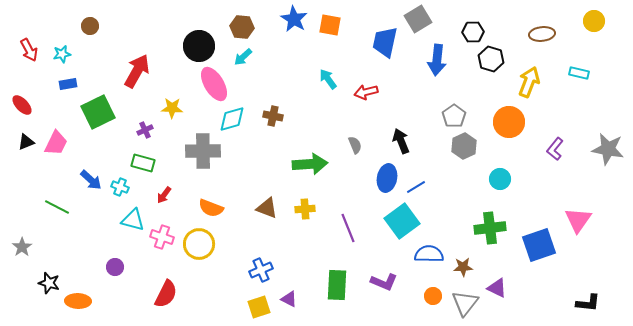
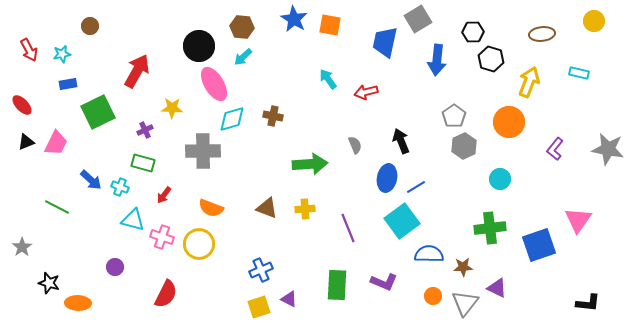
orange ellipse at (78, 301): moved 2 px down
